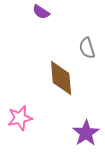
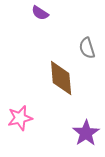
purple semicircle: moved 1 px left, 1 px down
